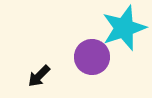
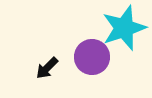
black arrow: moved 8 px right, 8 px up
